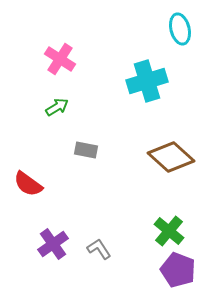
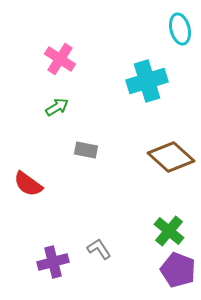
purple cross: moved 18 px down; rotated 20 degrees clockwise
